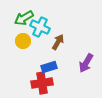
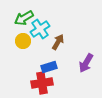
cyan cross: moved 2 px down; rotated 30 degrees clockwise
